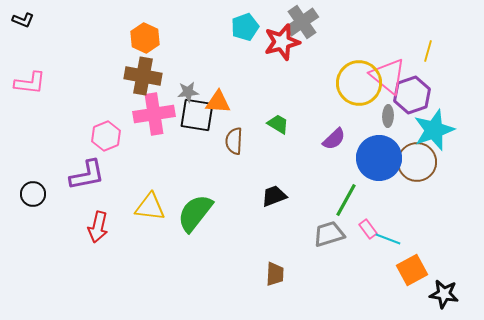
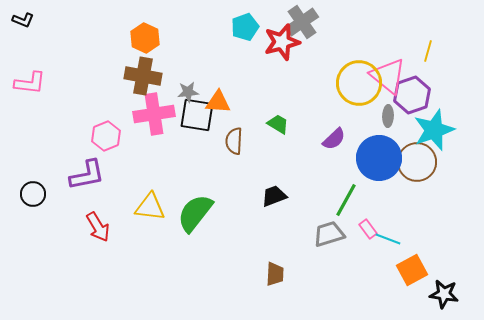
red arrow: rotated 44 degrees counterclockwise
